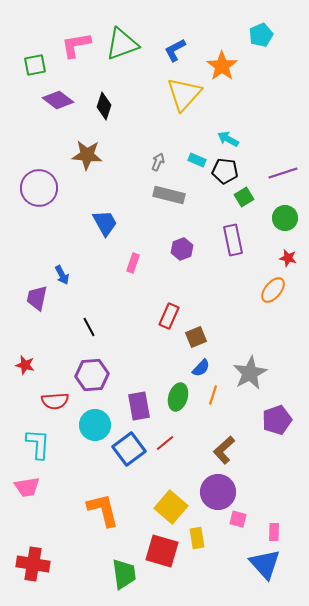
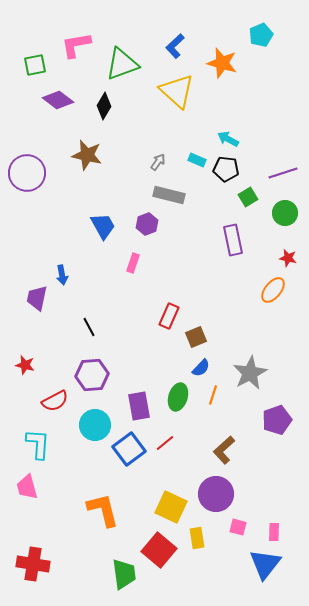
green triangle at (122, 44): moved 20 px down
blue L-shape at (175, 50): moved 4 px up; rotated 15 degrees counterclockwise
orange star at (222, 66): moved 3 px up; rotated 20 degrees counterclockwise
yellow triangle at (184, 94): moved 7 px left, 3 px up; rotated 30 degrees counterclockwise
black diamond at (104, 106): rotated 12 degrees clockwise
brown star at (87, 155): rotated 8 degrees clockwise
gray arrow at (158, 162): rotated 12 degrees clockwise
black pentagon at (225, 171): moved 1 px right, 2 px up
purple circle at (39, 188): moved 12 px left, 15 px up
green square at (244, 197): moved 4 px right
green circle at (285, 218): moved 5 px up
blue trapezoid at (105, 223): moved 2 px left, 3 px down
purple hexagon at (182, 249): moved 35 px left, 25 px up
blue arrow at (62, 275): rotated 18 degrees clockwise
red semicircle at (55, 401): rotated 24 degrees counterclockwise
pink trapezoid at (27, 487): rotated 84 degrees clockwise
purple circle at (218, 492): moved 2 px left, 2 px down
yellow square at (171, 507): rotated 16 degrees counterclockwise
pink square at (238, 519): moved 8 px down
red square at (162, 551): moved 3 px left, 1 px up; rotated 24 degrees clockwise
blue triangle at (265, 564): rotated 20 degrees clockwise
